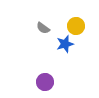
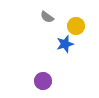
gray semicircle: moved 4 px right, 11 px up
purple circle: moved 2 px left, 1 px up
